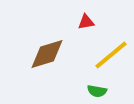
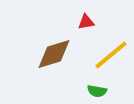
brown diamond: moved 7 px right
